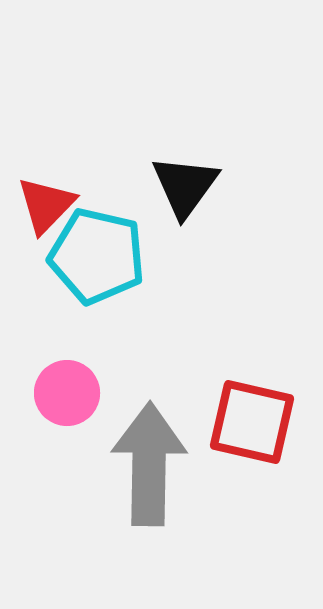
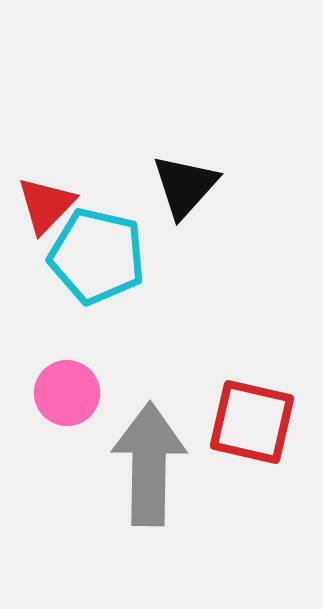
black triangle: rotated 6 degrees clockwise
